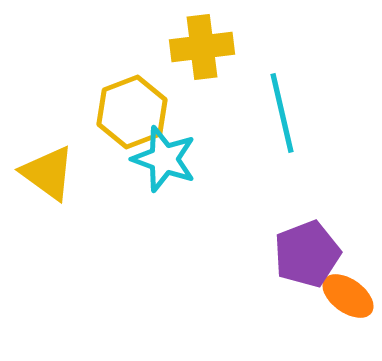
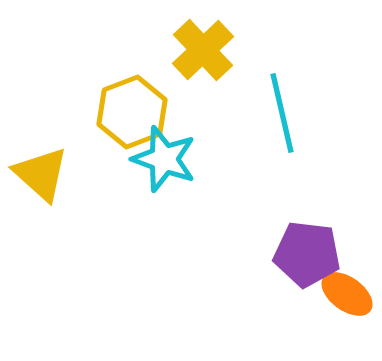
yellow cross: moved 1 px right, 3 px down; rotated 36 degrees counterclockwise
yellow triangle: moved 7 px left, 1 px down; rotated 6 degrees clockwise
purple pentagon: rotated 28 degrees clockwise
orange ellipse: moved 1 px left, 2 px up
